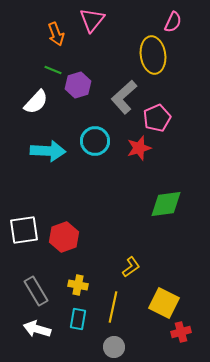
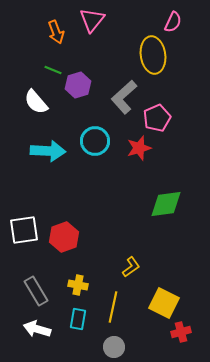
orange arrow: moved 2 px up
white semicircle: rotated 96 degrees clockwise
